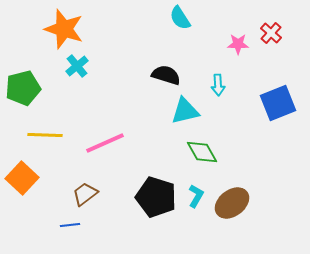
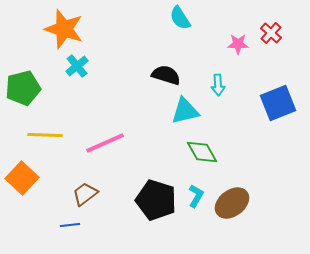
black pentagon: moved 3 px down
